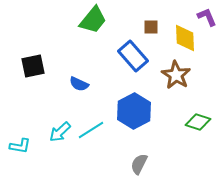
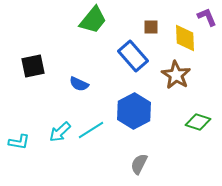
cyan L-shape: moved 1 px left, 4 px up
